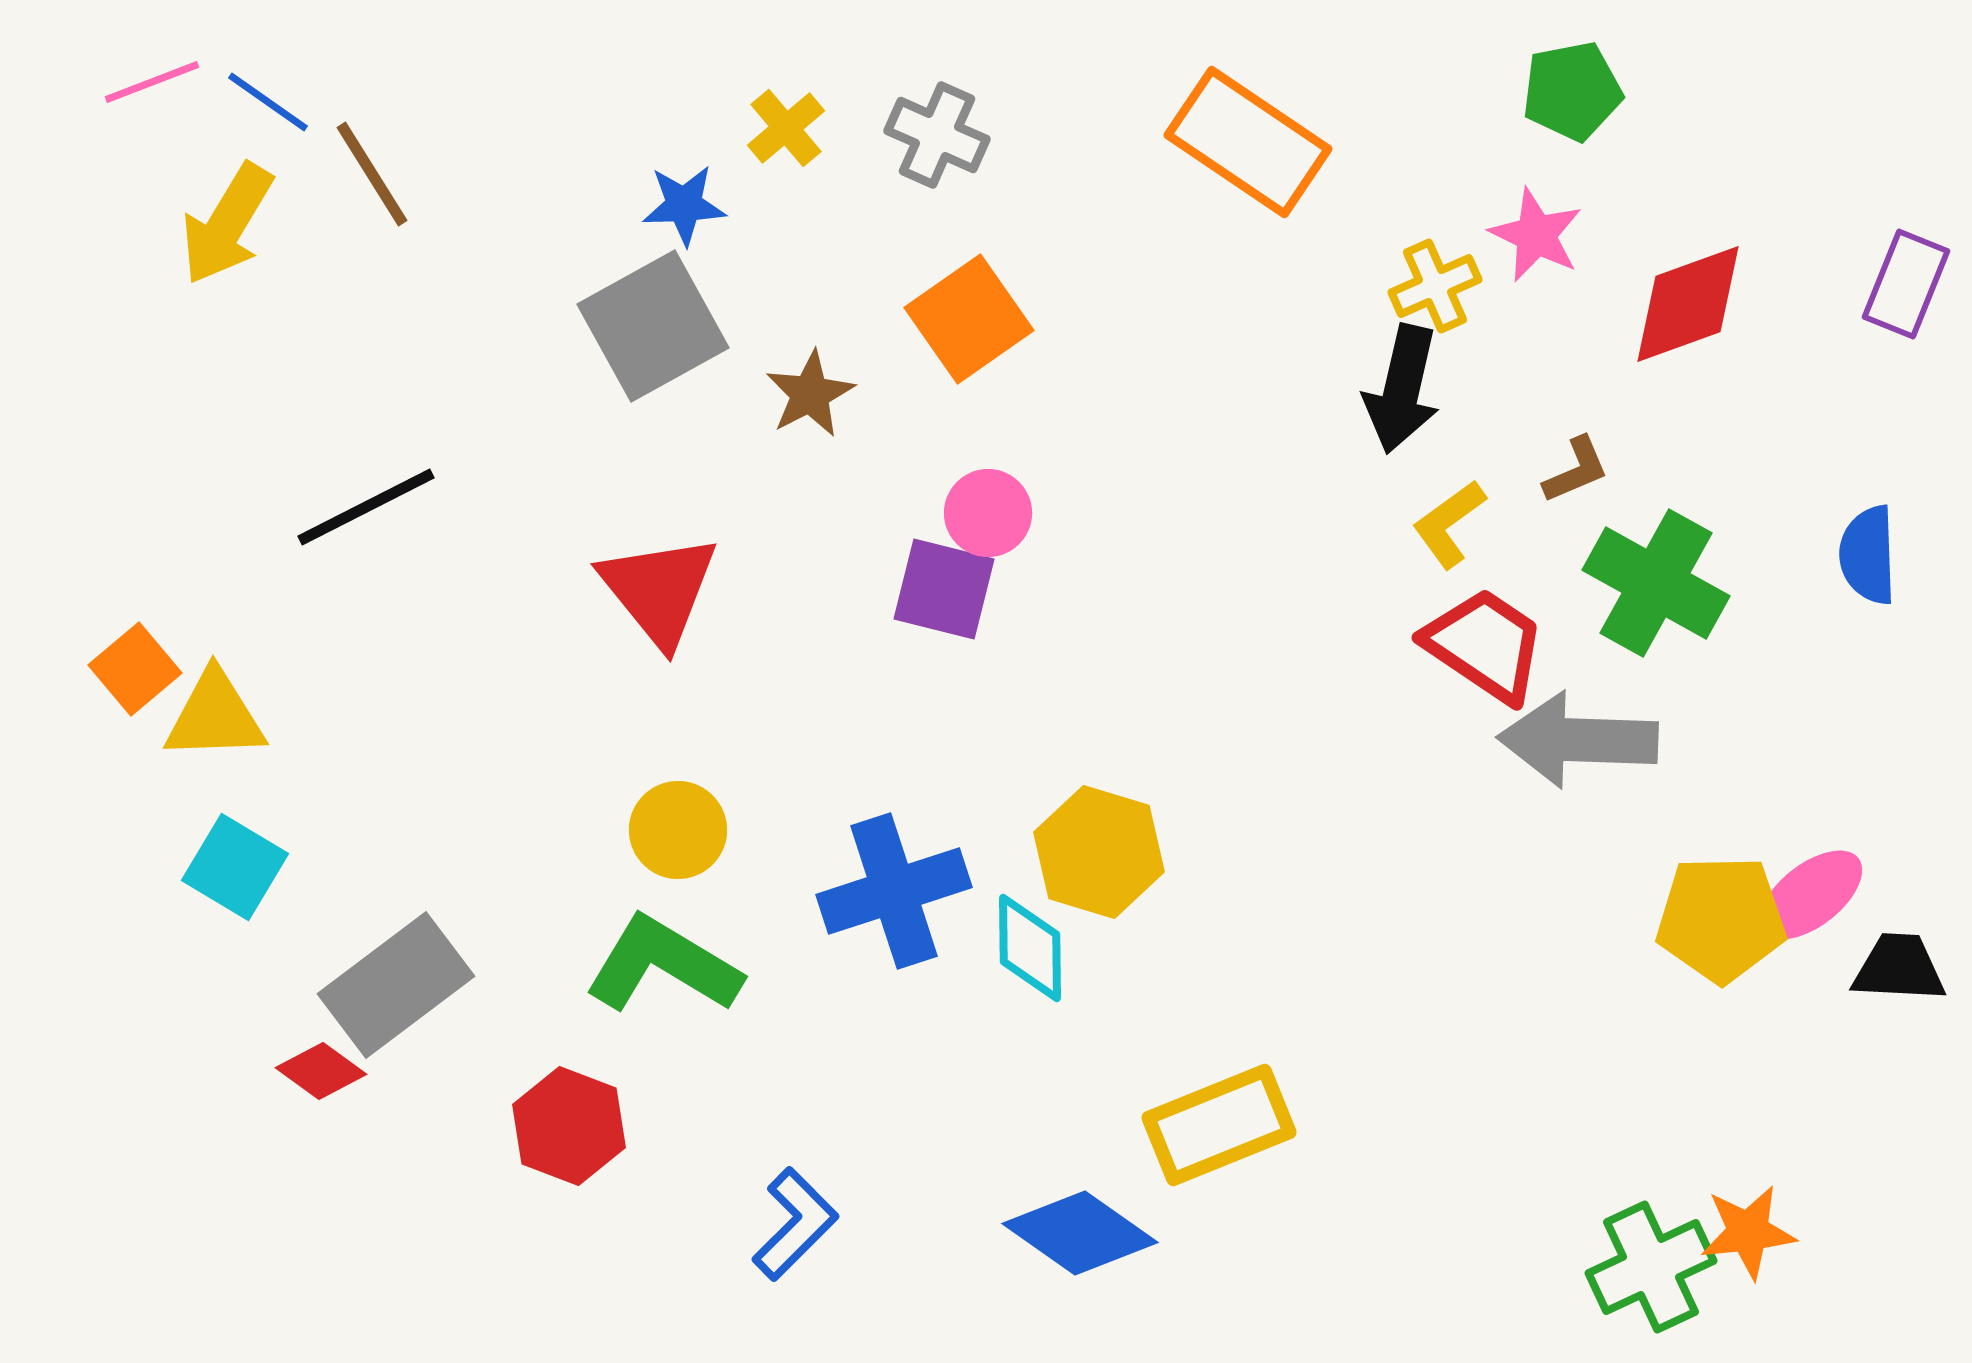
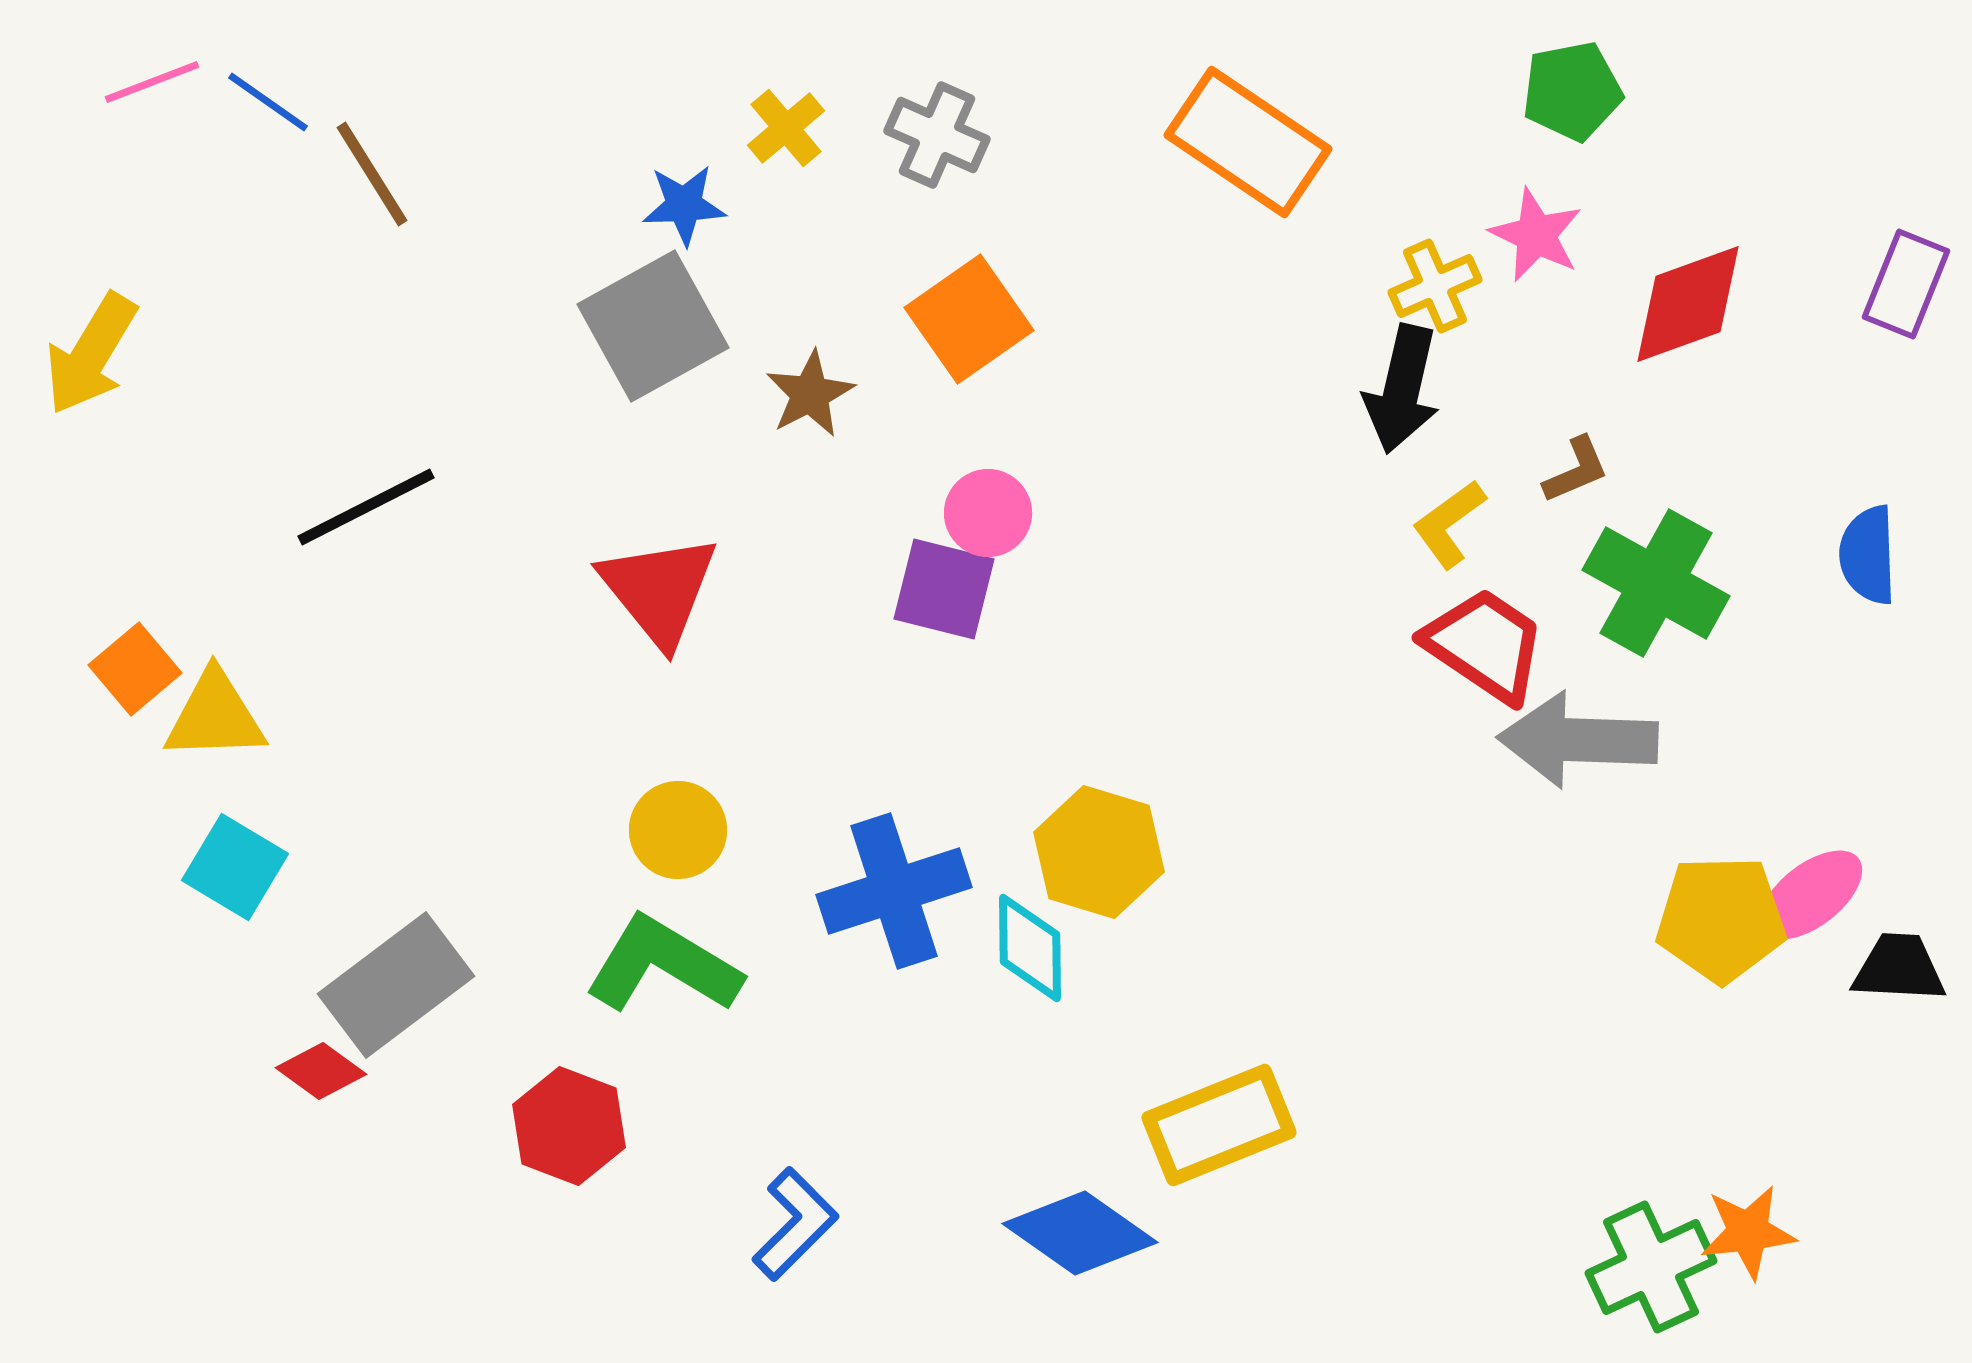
yellow arrow at (227, 224): moved 136 px left, 130 px down
